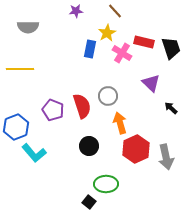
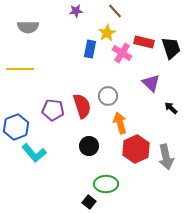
purple pentagon: rotated 15 degrees counterclockwise
